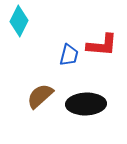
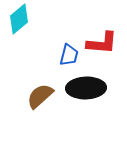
cyan diamond: moved 2 px up; rotated 24 degrees clockwise
red L-shape: moved 2 px up
black ellipse: moved 16 px up
